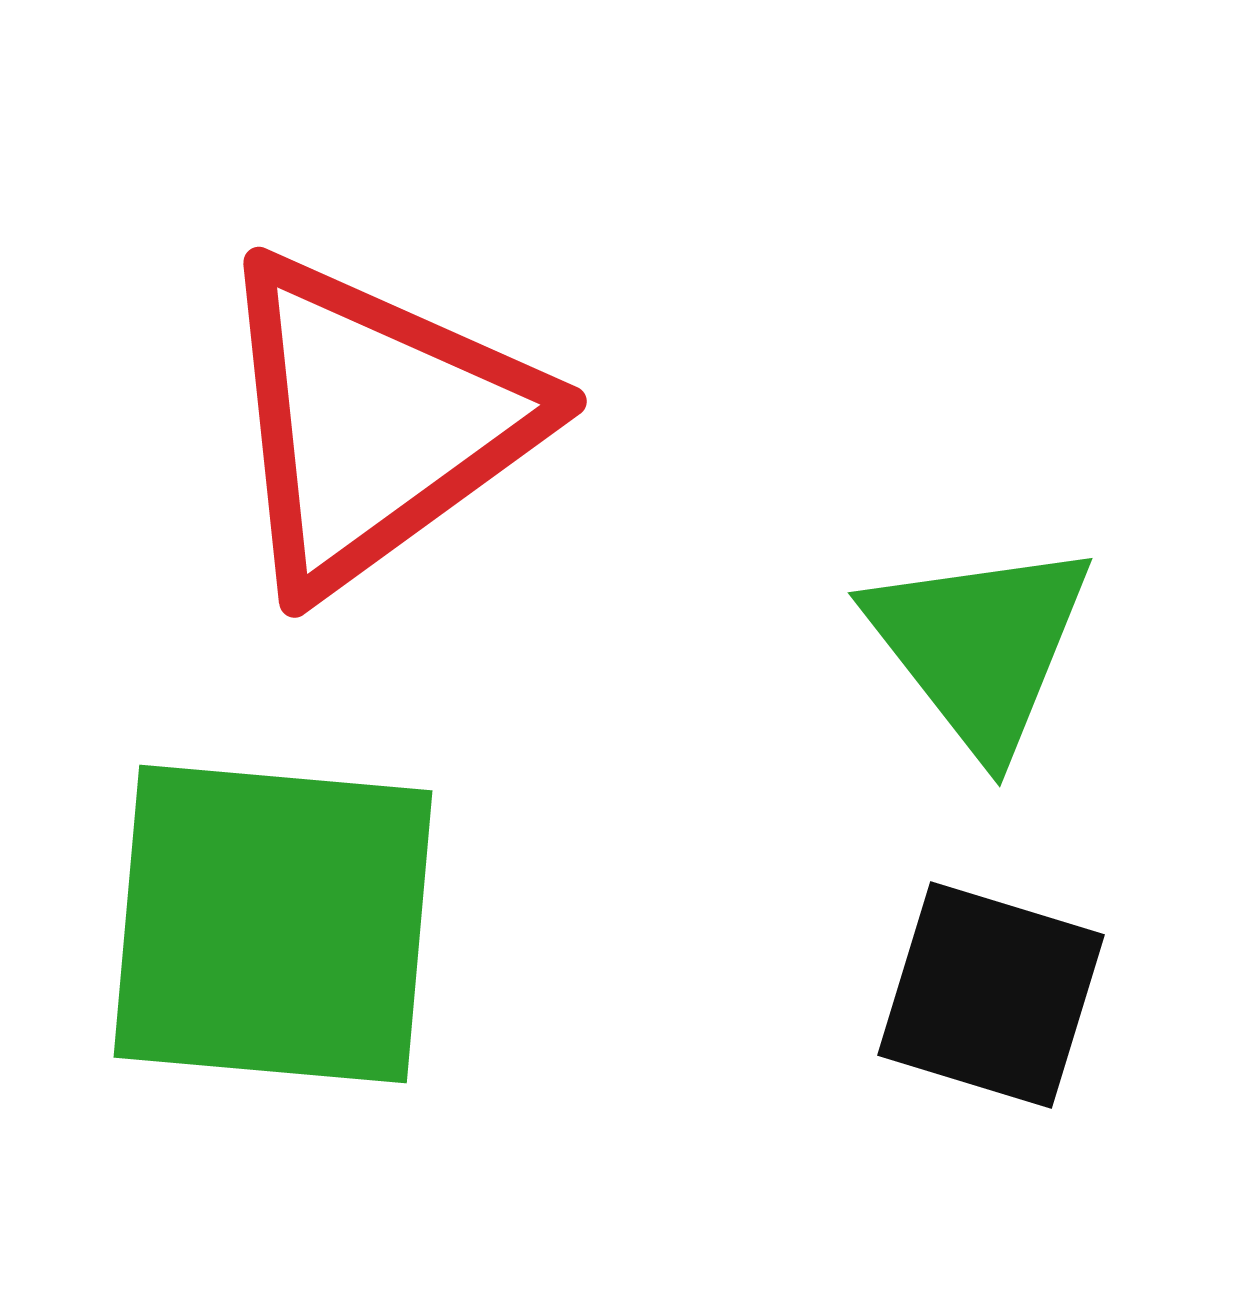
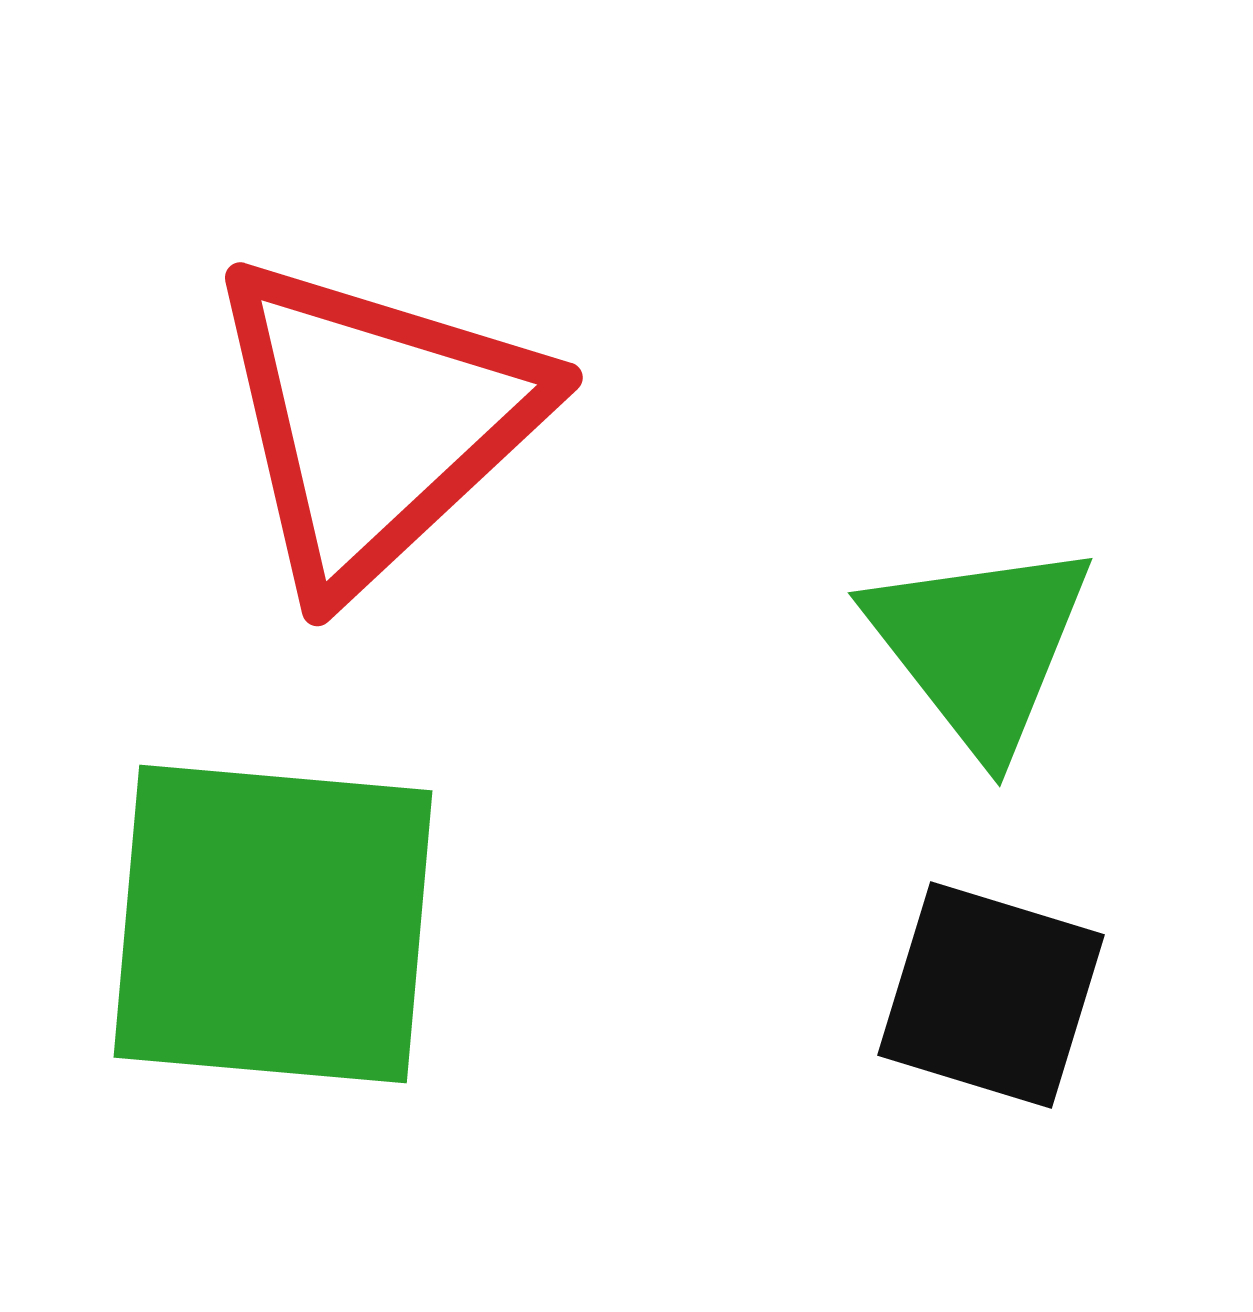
red triangle: rotated 7 degrees counterclockwise
